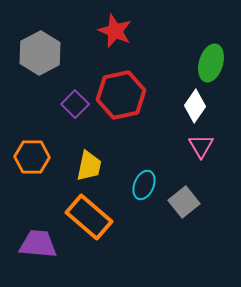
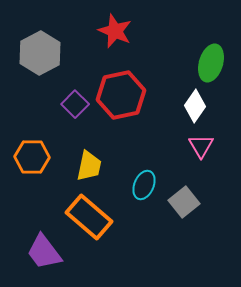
purple trapezoid: moved 6 px right, 8 px down; rotated 132 degrees counterclockwise
